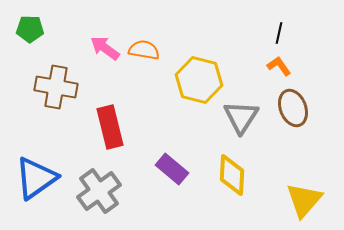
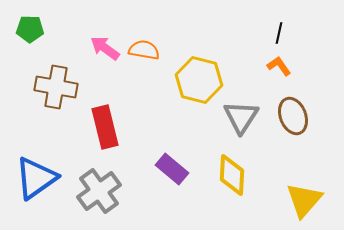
brown ellipse: moved 8 px down
red rectangle: moved 5 px left
